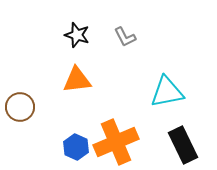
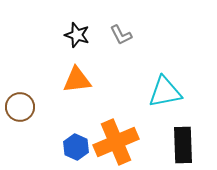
gray L-shape: moved 4 px left, 2 px up
cyan triangle: moved 2 px left
black rectangle: rotated 24 degrees clockwise
